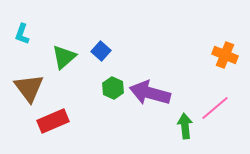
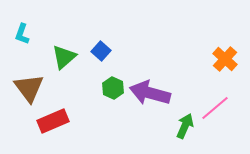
orange cross: moved 4 px down; rotated 20 degrees clockwise
green arrow: rotated 30 degrees clockwise
